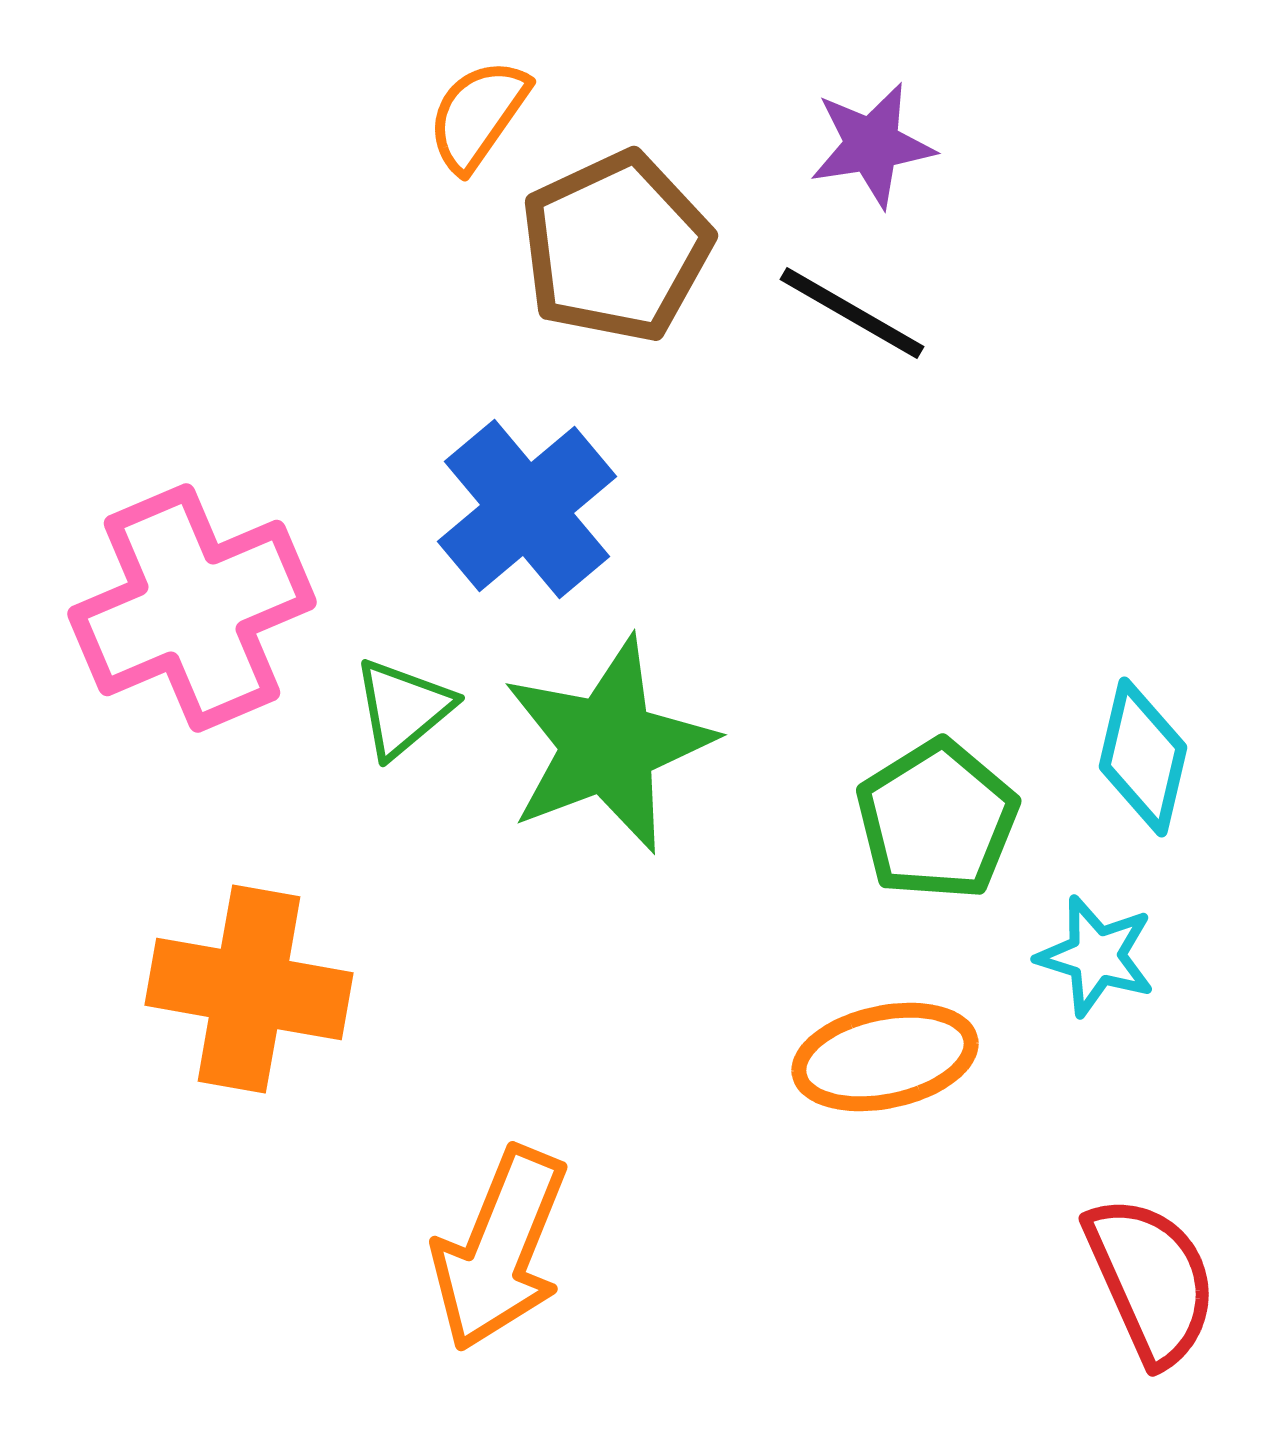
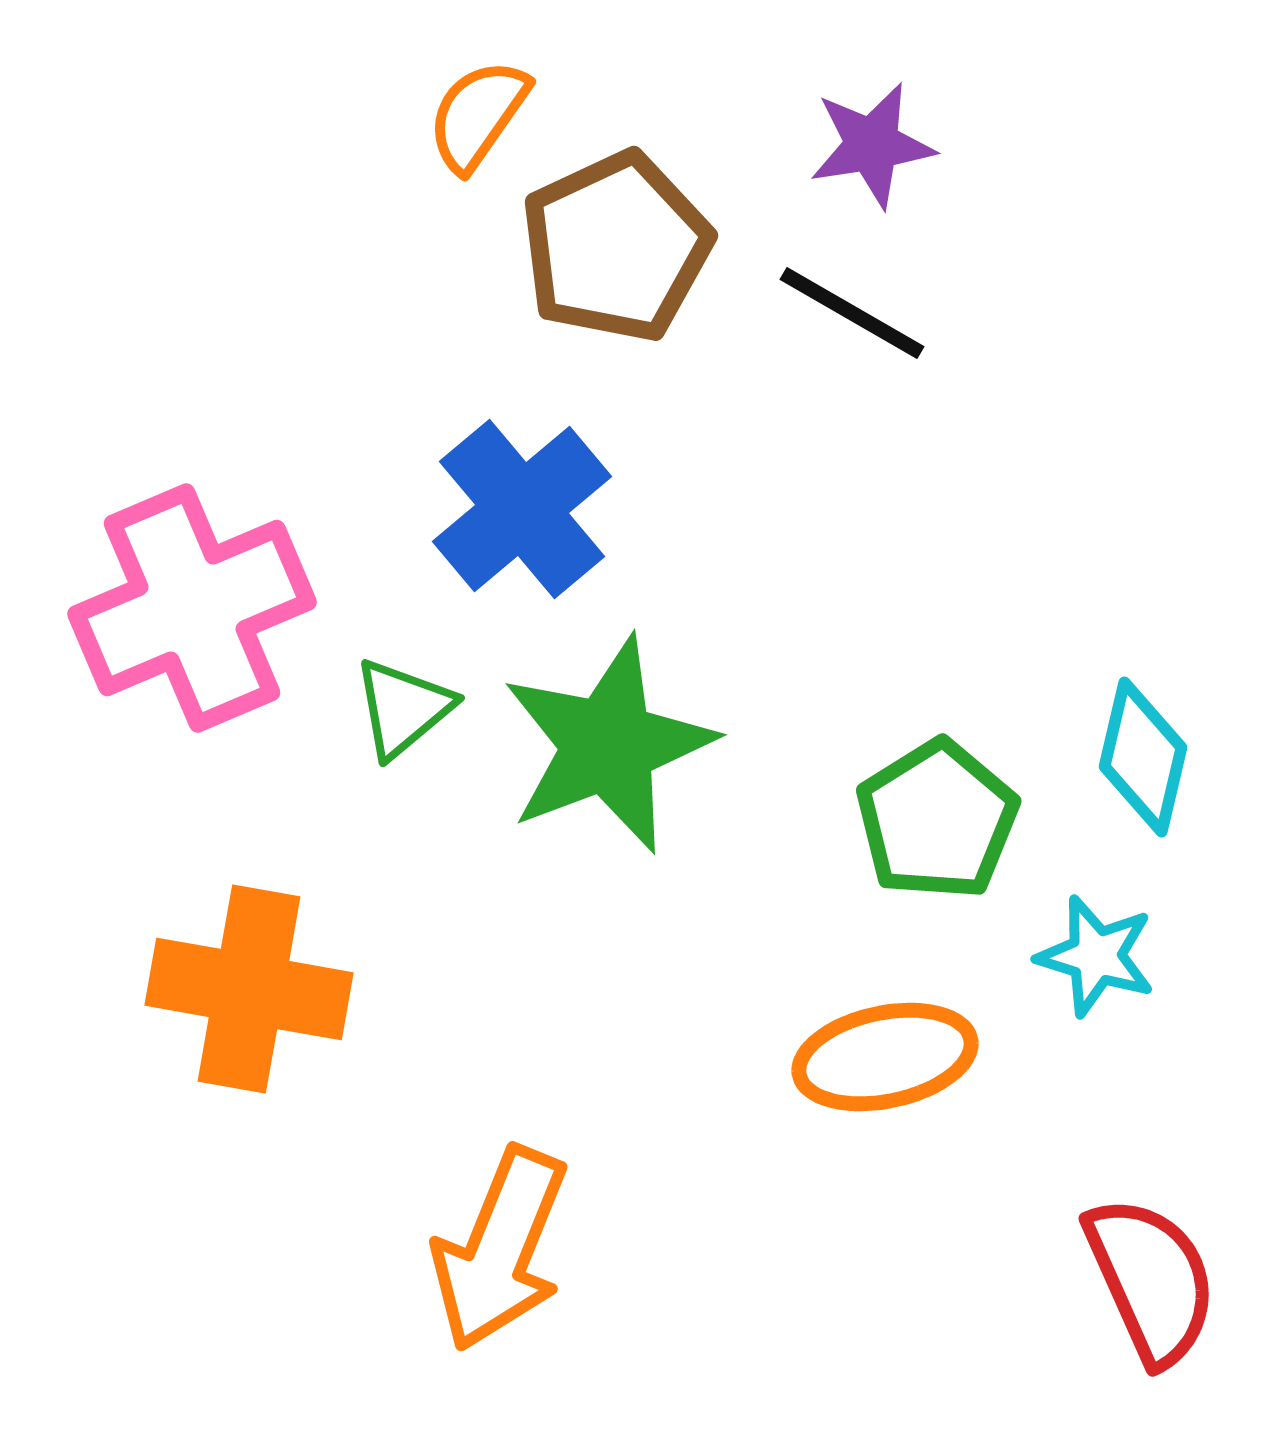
blue cross: moved 5 px left
